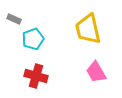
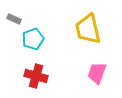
pink trapezoid: moved 1 px right, 1 px down; rotated 50 degrees clockwise
